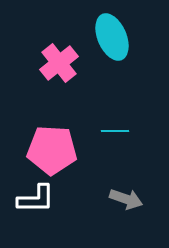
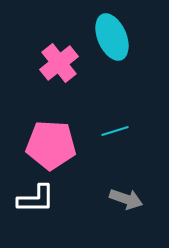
cyan line: rotated 16 degrees counterclockwise
pink pentagon: moved 1 px left, 5 px up
